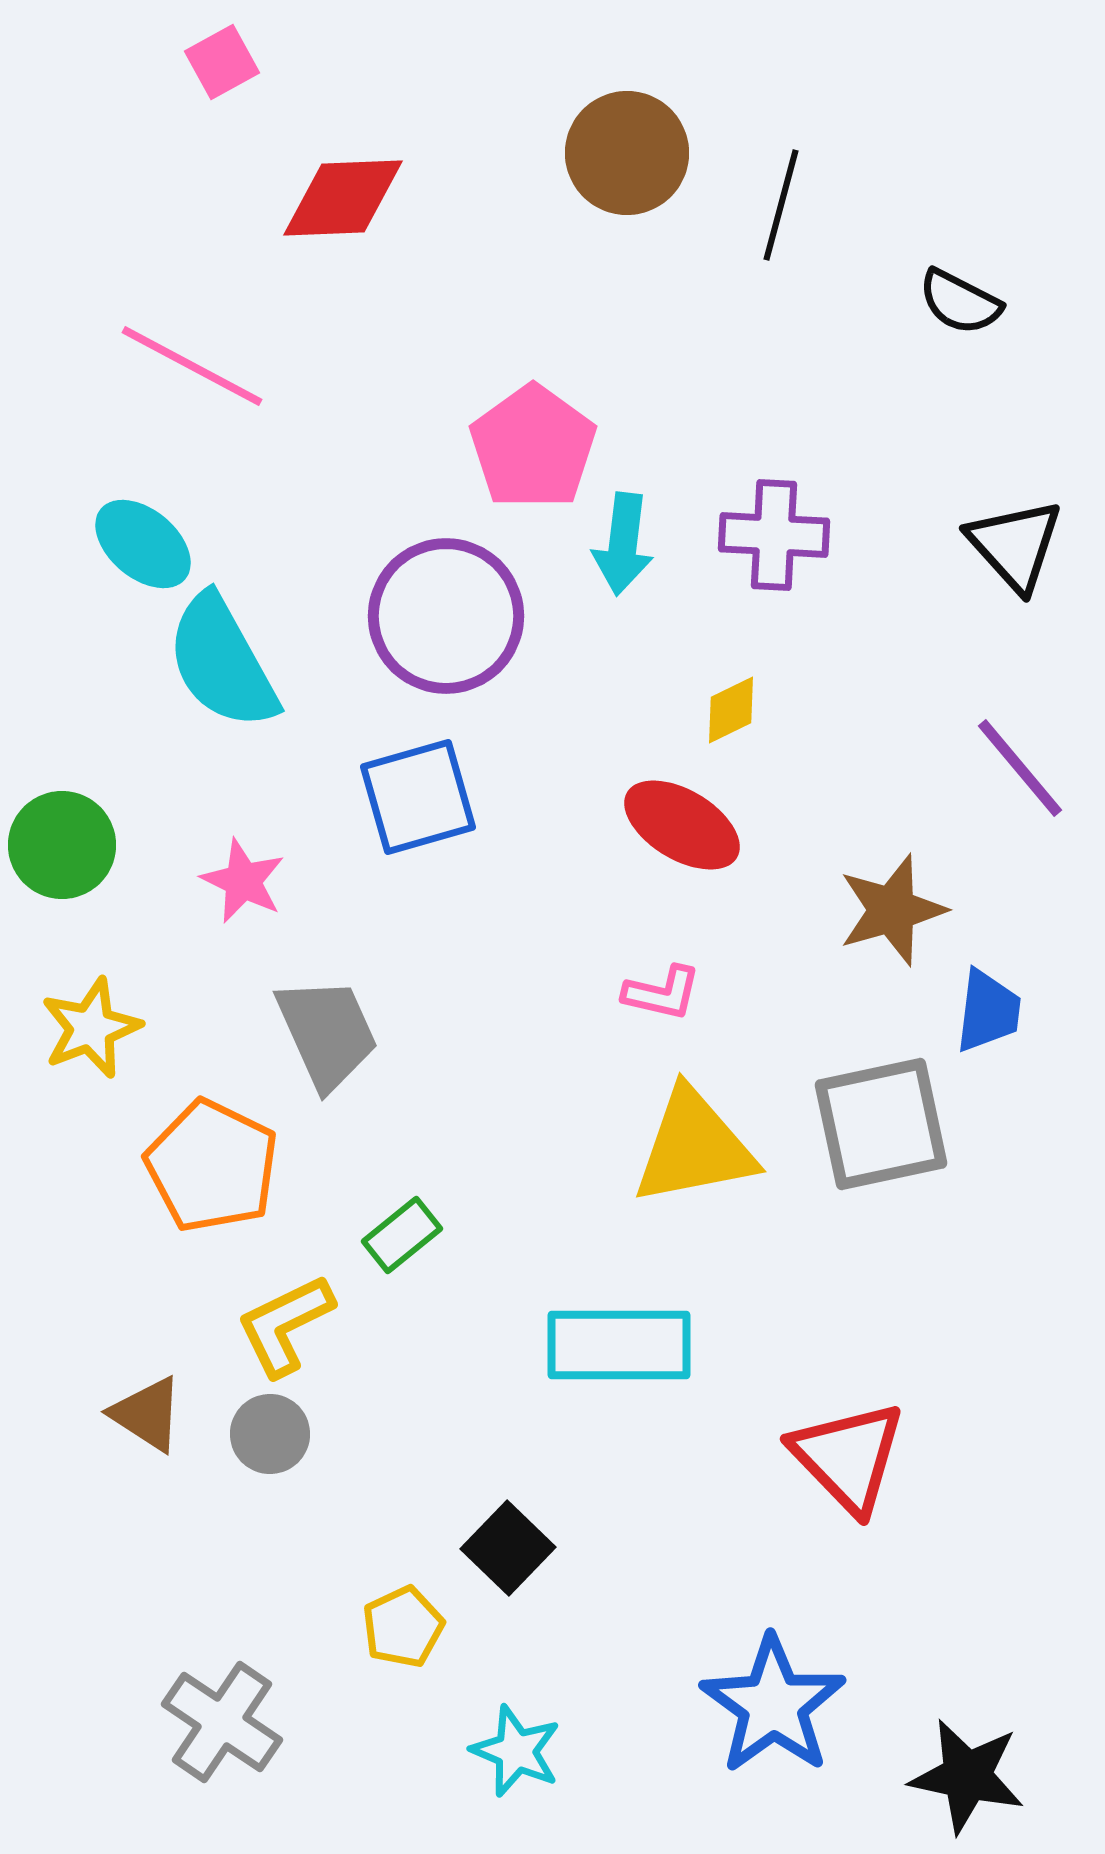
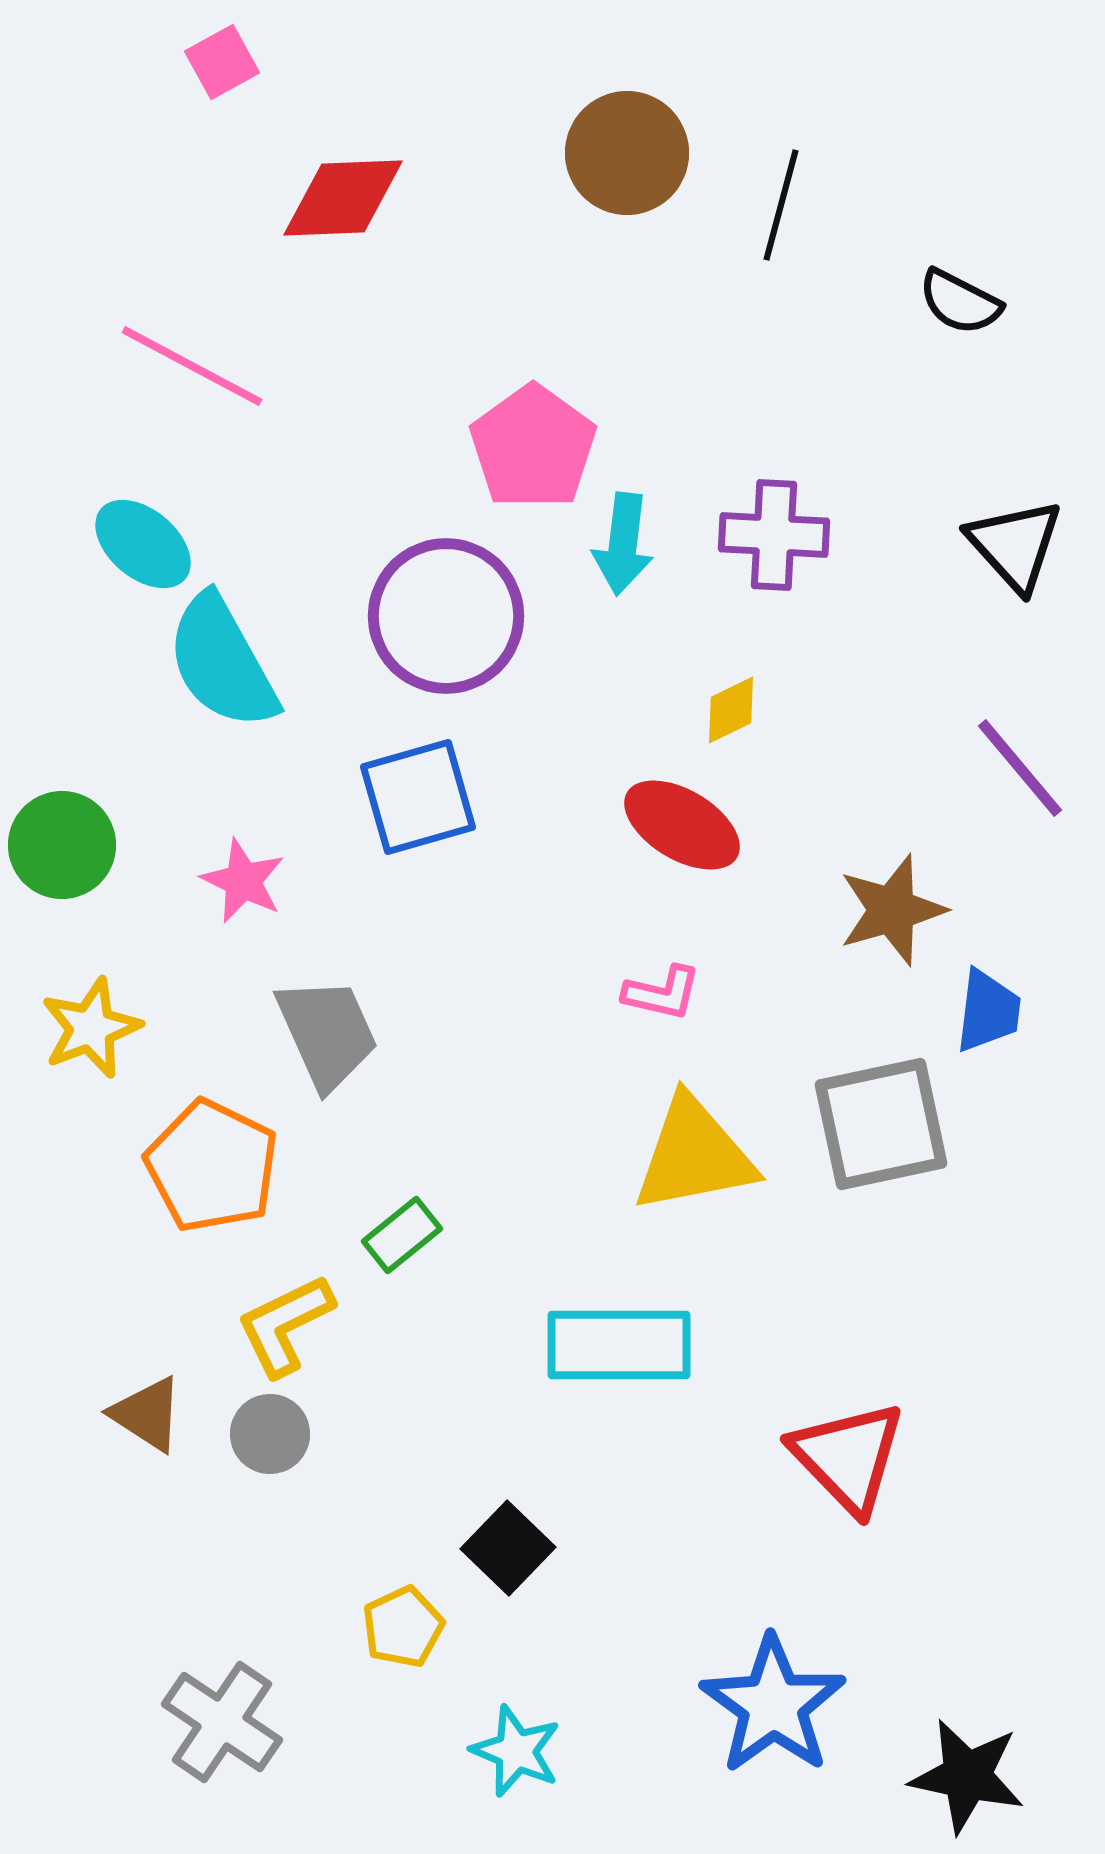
yellow triangle: moved 8 px down
